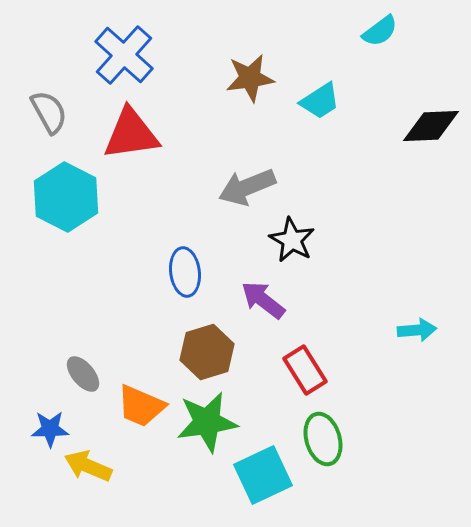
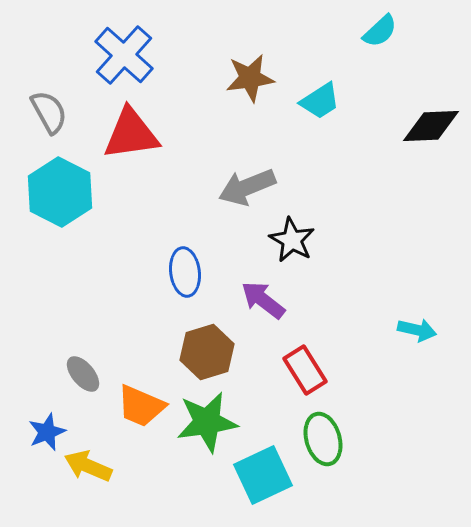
cyan semicircle: rotated 6 degrees counterclockwise
cyan hexagon: moved 6 px left, 5 px up
cyan arrow: rotated 18 degrees clockwise
blue star: moved 3 px left, 3 px down; rotated 21 degrees counterclockwise
